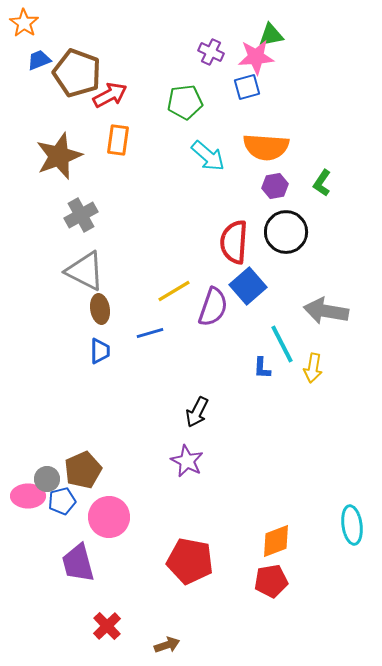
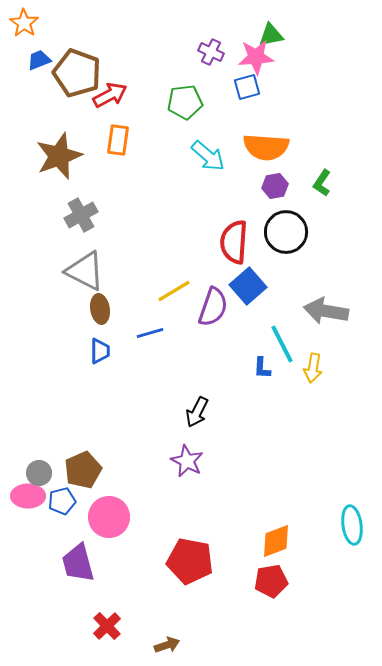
gray circle at (47, 479): moved 8 px left, 6 px up
